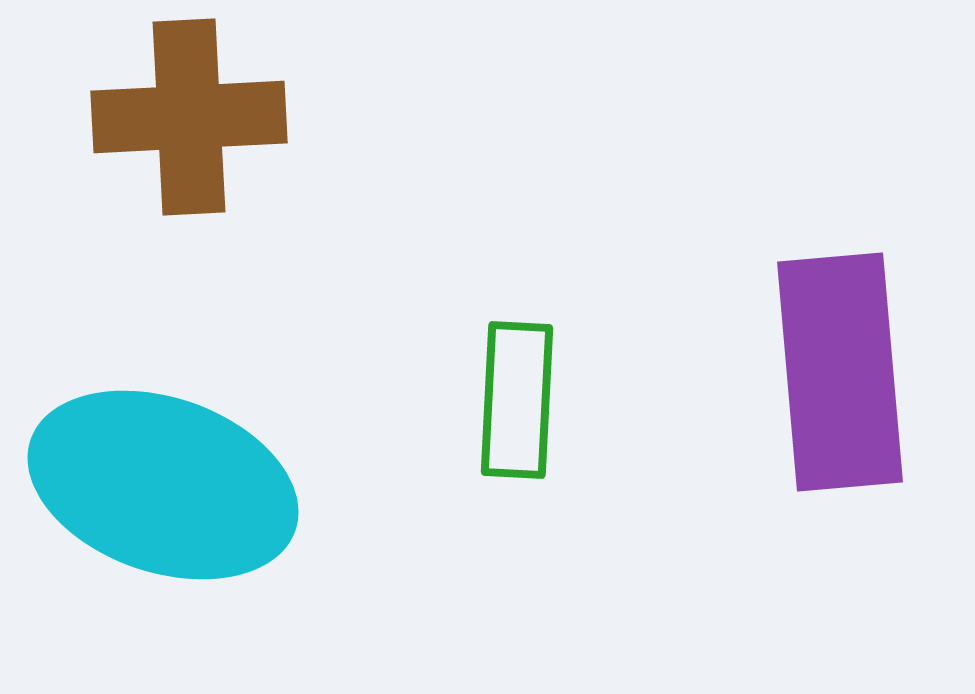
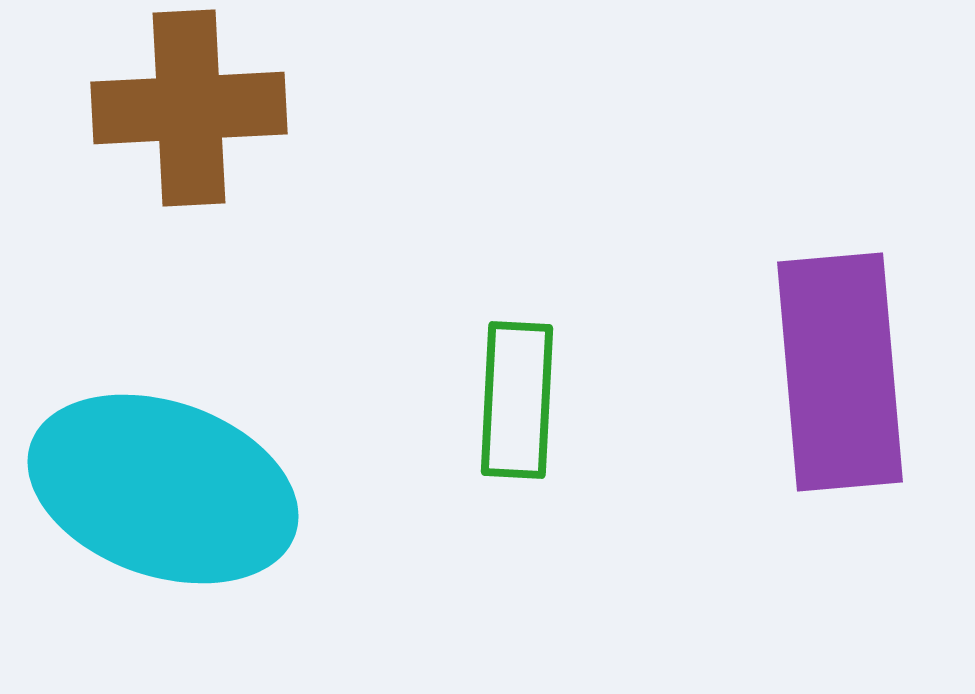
brown cross: moved 9 px up
cyan ellipse: moved 4 px down
